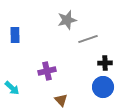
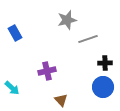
blue rectangle: moved 2 px up; rotated 28 degrees counterclockwise
